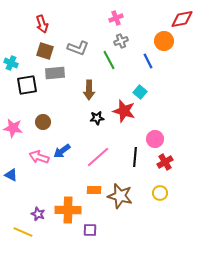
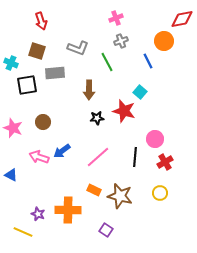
red arrow: moved 1 px left, 3 px up
brown square: moved 8 px left
green line: moved 2 px left, 2 px down
pink star: rotated 12 degrees clockwise
orange rectangle: rotated 24 degrees clockwise
purple square: moved 16 px right; rotated 32 degrees clockwise
